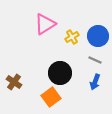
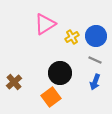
blue circle: moved 2 px left
brown cross: rotated 14 degrees clockwise
